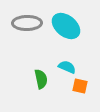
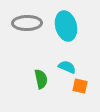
cyan ellipse: rotated 36 degrees clockwise
